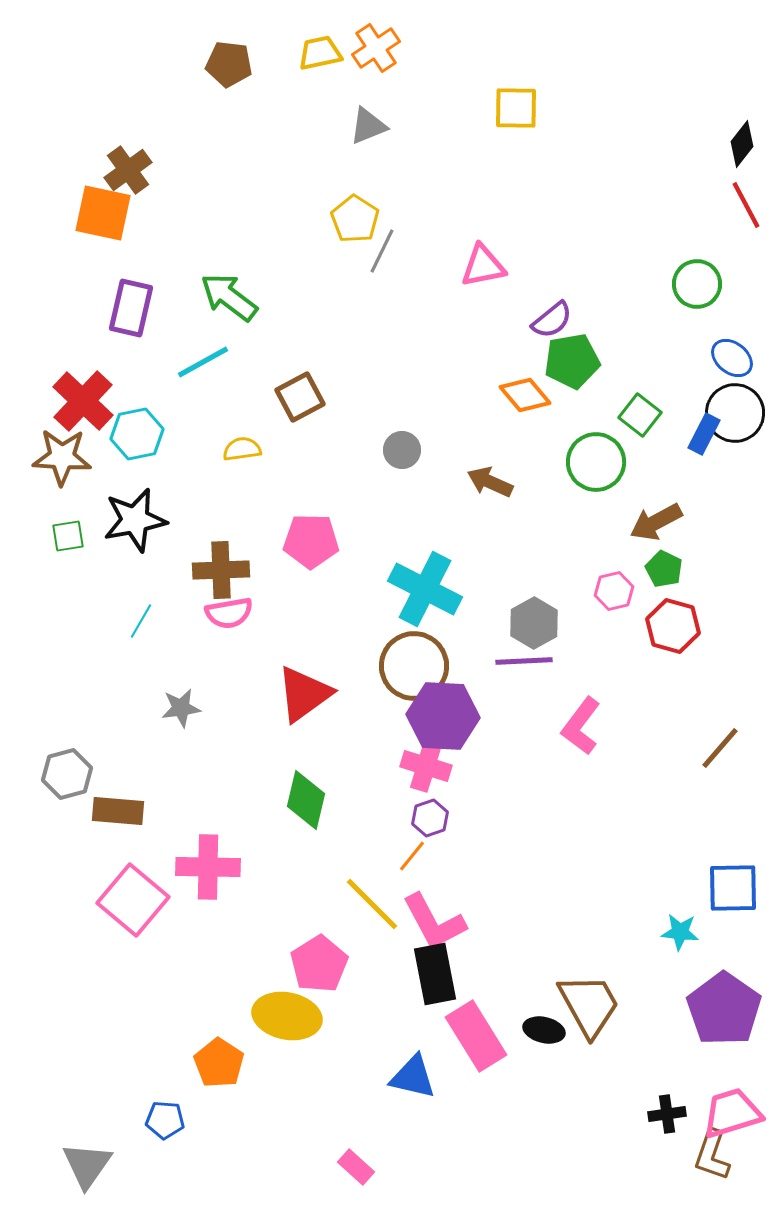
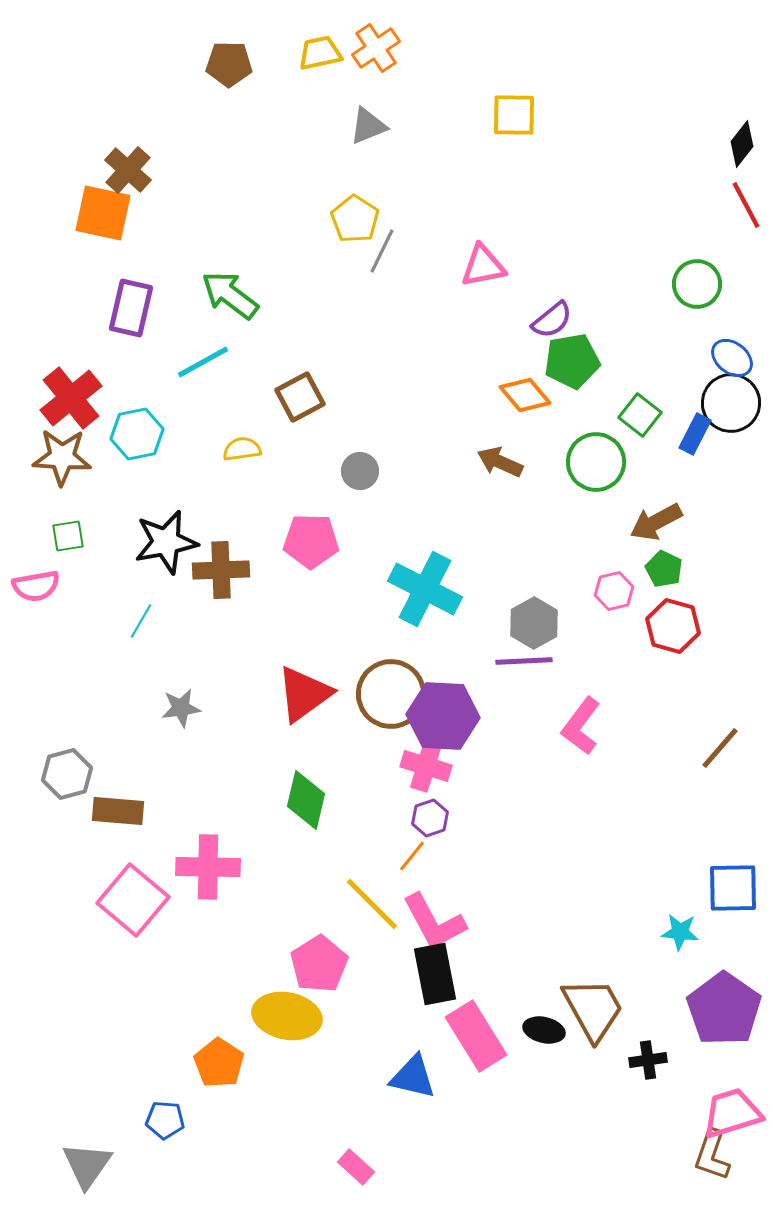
brown pentagon at (229, 64): rotated 6 degrees counterclockwise
yellow square at (516, 108): moved 2 px left, 7 px down
brown cross at (128, 170): rotated 12 degrees counterclockwise
green arrow at (229, 297): moved 1 px right, 2 px up
red cross at (83, 401): moved 12 px left, 3 px up; rotated 8 degrees clockwise
black circle at (735, 413): moved 4 px left, 10 px up
blue rectangle at (704, 434): moved 9 px left
gray circle at (402, 450): moved 42 px left, 21 px down
brown arrow at (490, 482): moved 10 px right, 20 px up
black star at (135, 520): moved 31 px right, 22 px down
pink semicircle at (229, 613): moved 193 px left, 27 px up
brown circle at (414, 666): moved 23 px left, 28 px down
brown trapezoid at (589, 1005): moved 4 px right, 4 px down
black cross at (667, 1114): moved 19 px left, 54 px up
